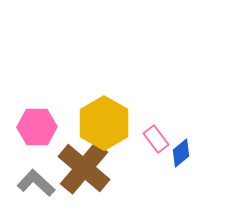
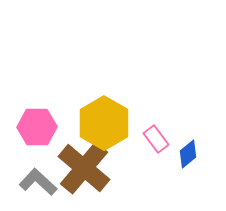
blue diamond: moved 7 px right, 1 px down
gray L-shape: moved 2 px right, 1 px up
